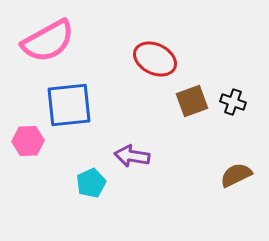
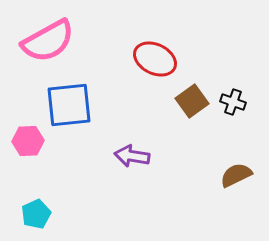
brown square: rotated 16 degrees counterclockwise
cyan pentagon: moved 55 px left, 31 px down
